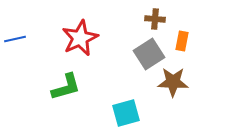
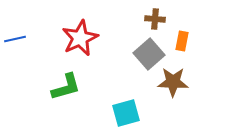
gray square: rotated 8 degrees counterclockwise
